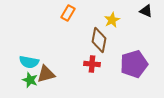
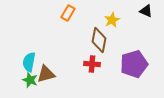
cyan semicircle: rotated 90 degrees clockwise
